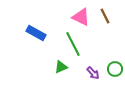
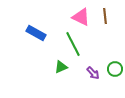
brown line: rotated 21 degrees clockwise
